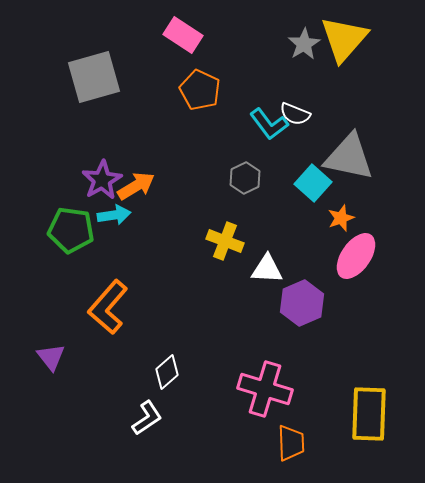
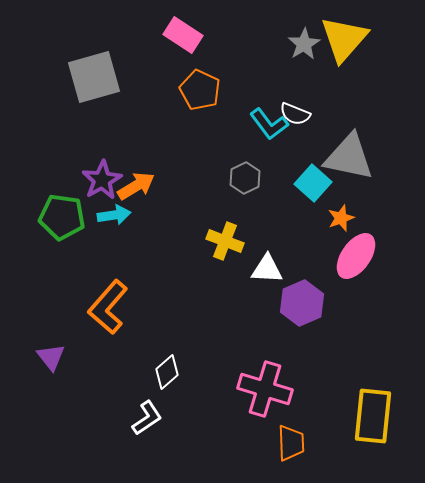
green pentagon: moved 9 px left, 13 px up
yellow rectangle: moved 4 px right, 2 px down; rotated 4 degrees clockwise
